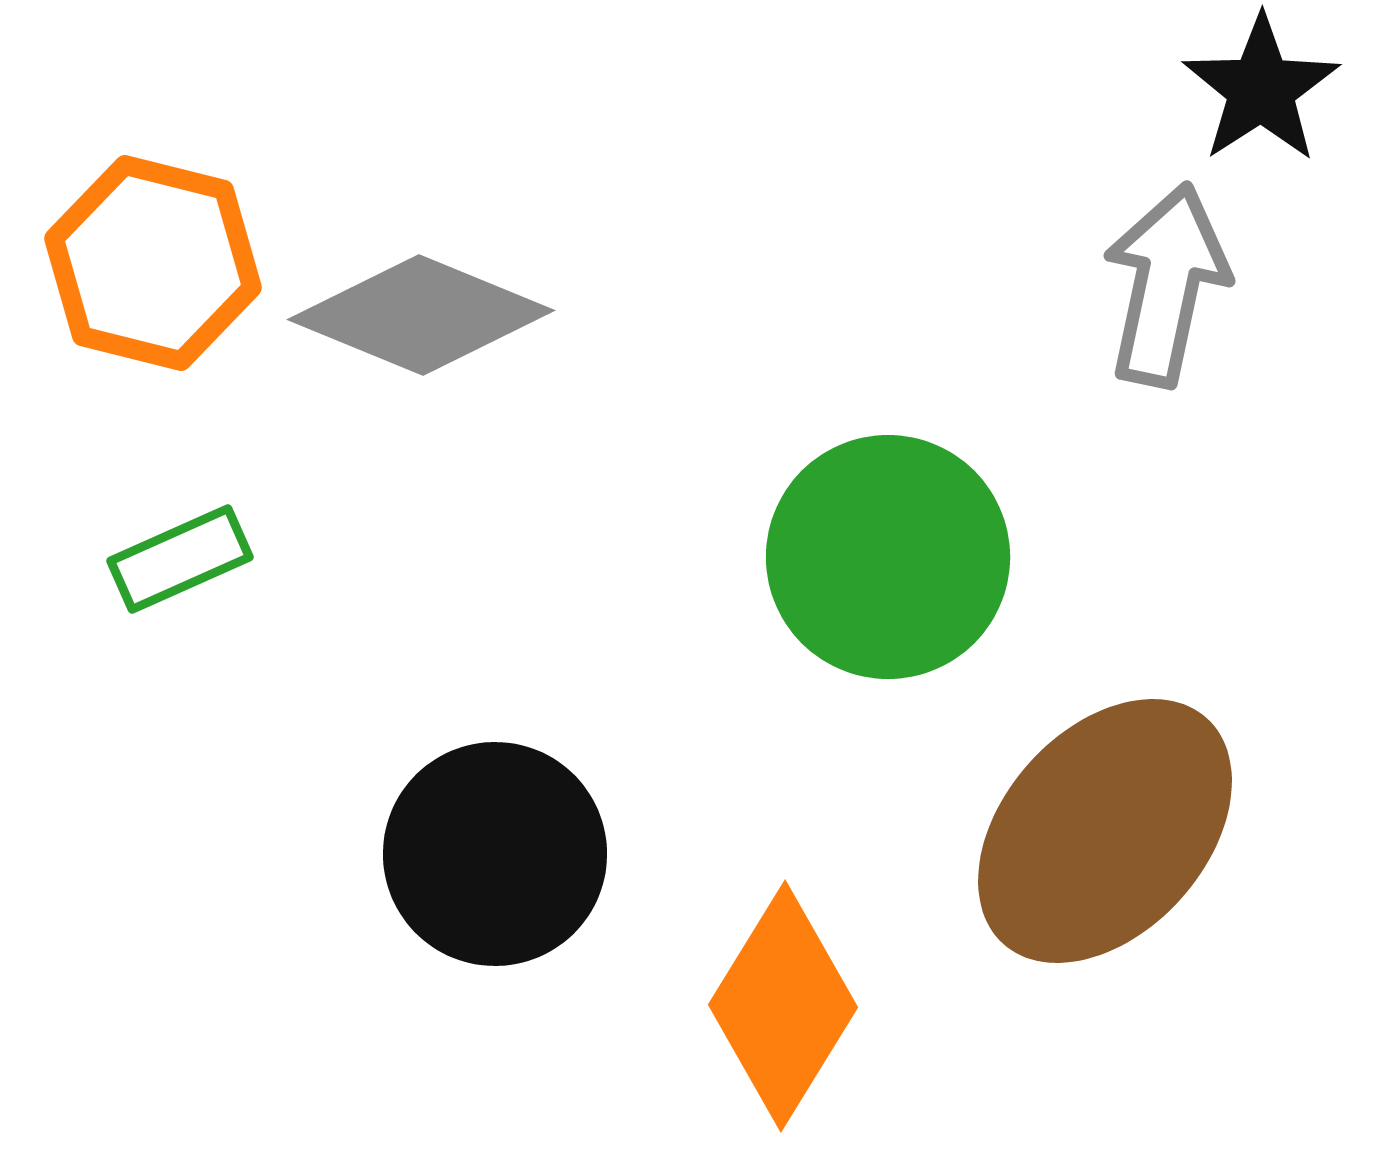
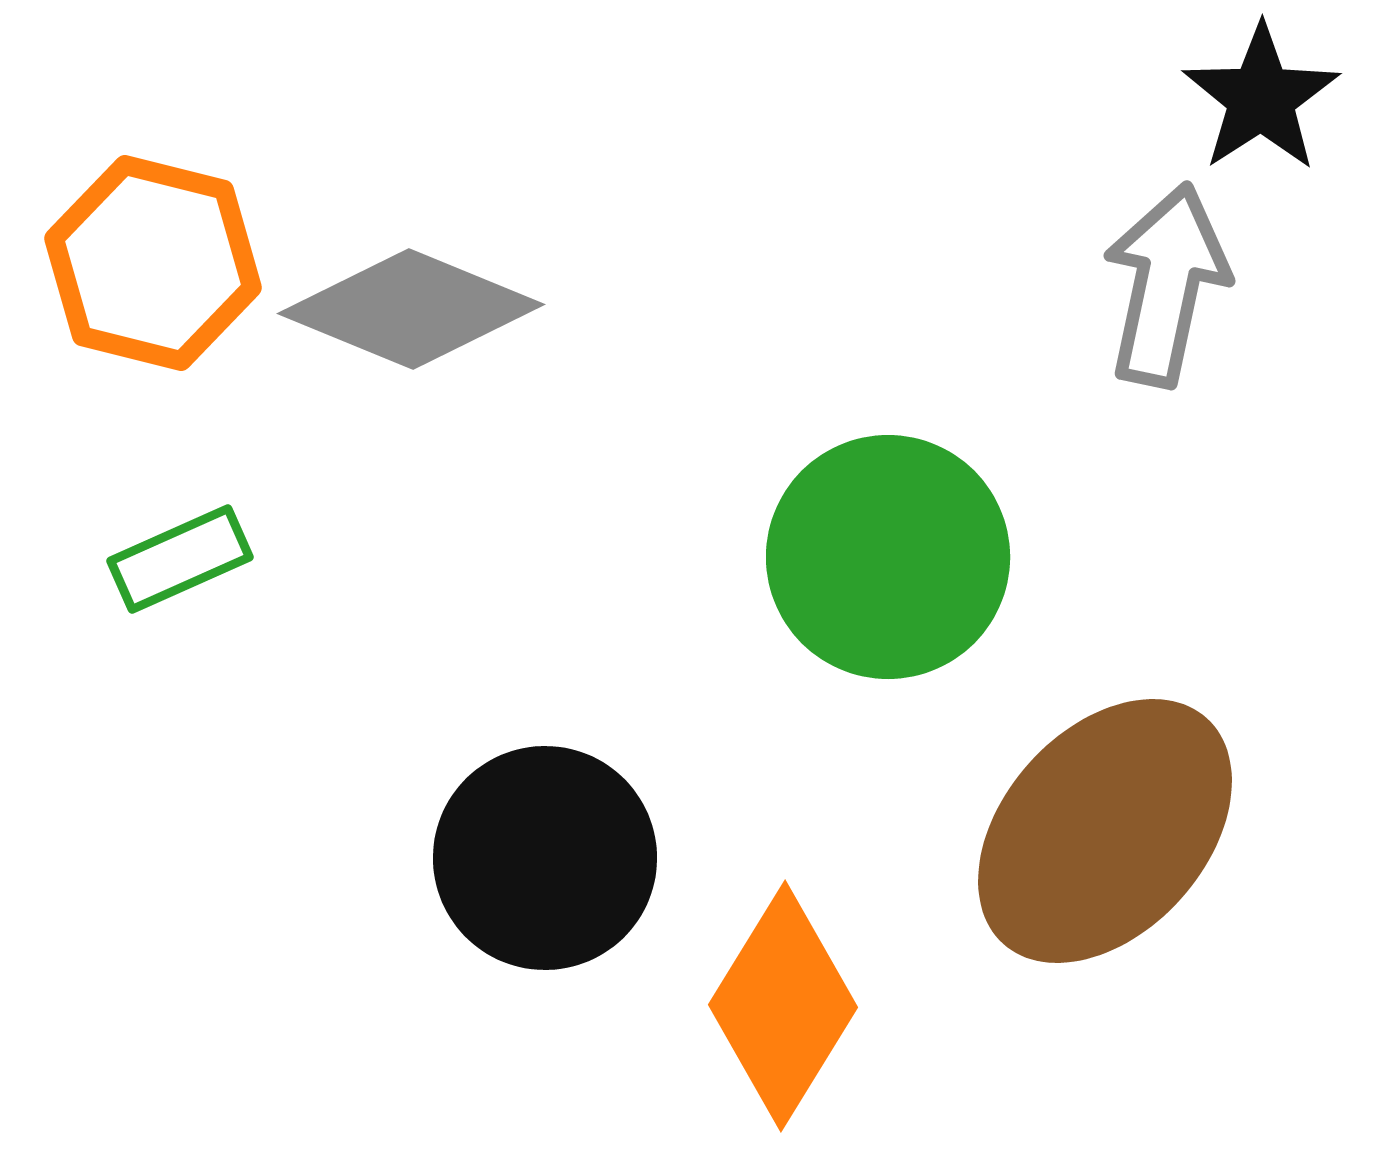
black star: moved 9 px down
gray diamond: moved 10 px left, 6 px up
black circle: moved 50 px right, 4 px down
